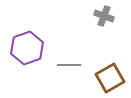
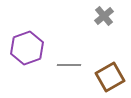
gray cross: rotated 30 degrees clockwise
brown square: moved 1 px up
